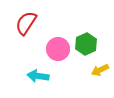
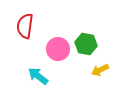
red semicircle: moved 1 px left, 3 px down; rotated 25 degrees counterclockwise
green hexagon: rotated 25 degrees counterclockwise
cyan arrow: rotated 30 degrees clockwise
